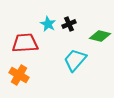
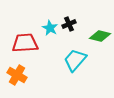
cyan star: moved 2 px right, 4 px down
orange cross: moved 2 px left
